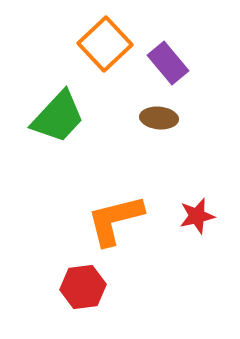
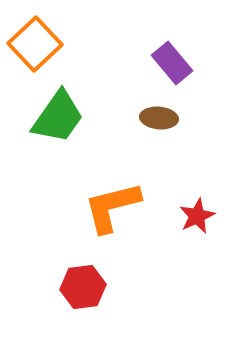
orange square: moved 70 px left
purple rectangle: moved 4 px right
green trapezoid: rotated 8 degrees counterclockwise
red star: rotated 12 degrees counterclockwise
orange L-shape: moved 3 px left, 13 px up
